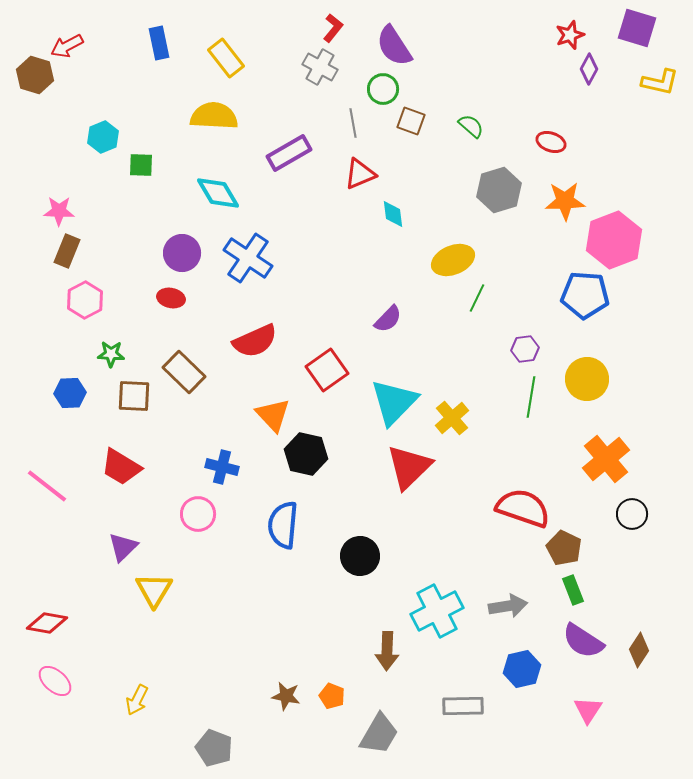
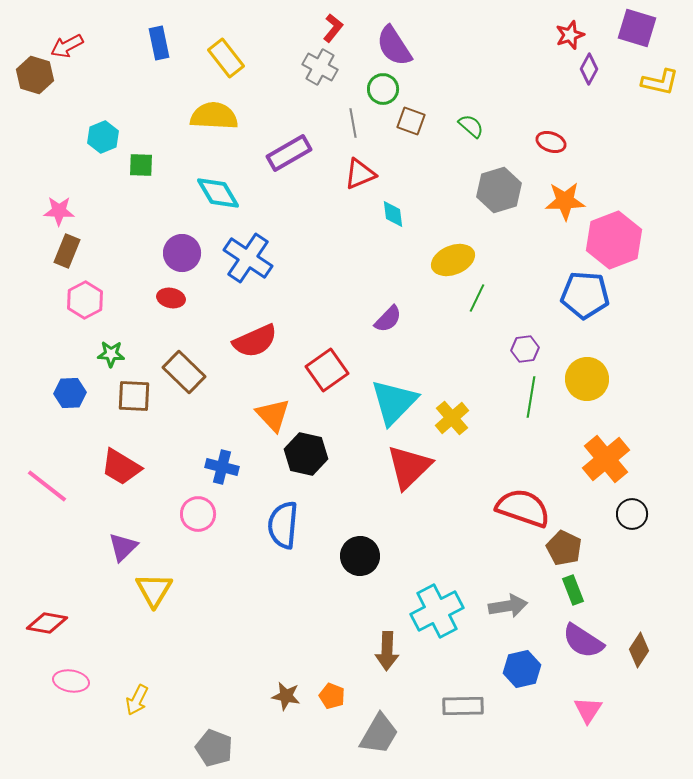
pink ellipse at (55, 681): moved 16 px right; rotated 32 degrees counterclockwise
